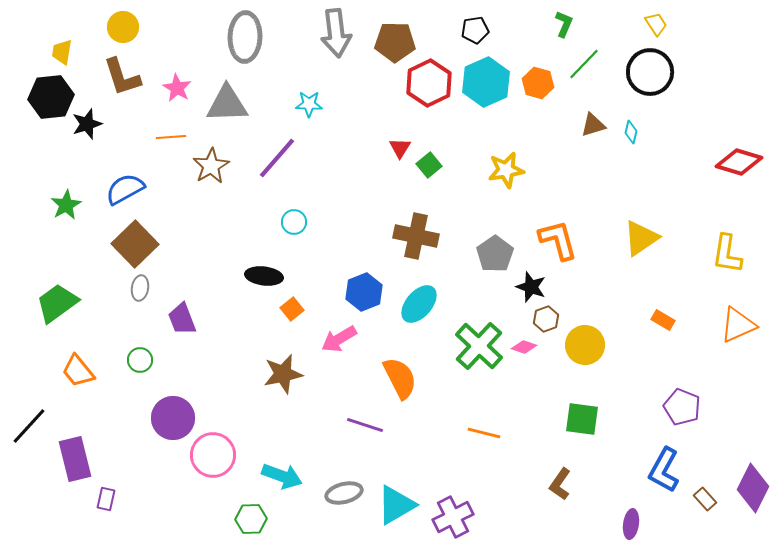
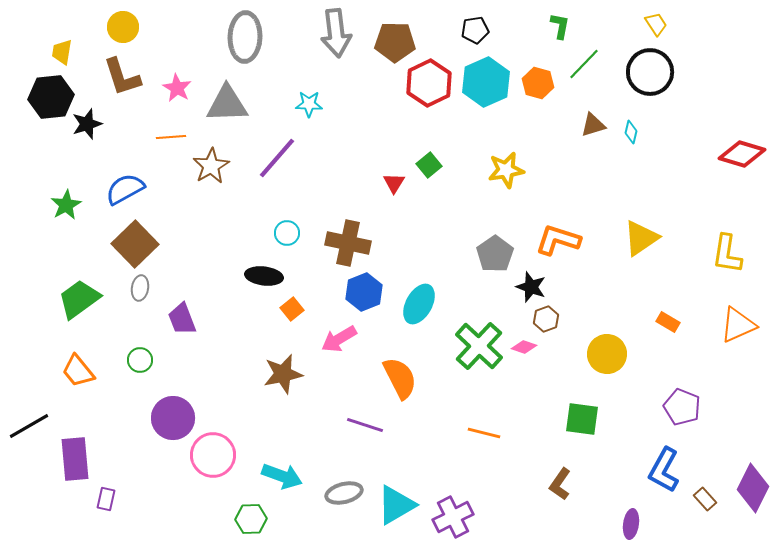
green L-shape at (564, 24): moved 4 px left, 2 px down; rotated 12 degrees counterclockwise
red triangle at (400, 148): moved 6 px left, 35 px down
red diamond at (739, 162): moved 3 px right, 8 px up
cyan circle at (294, 222): moved 7 px left, 11 px down
brown cross at (416, 236): moved 68 px left, 7 px down
orange L-shape at (558, 240): rotated 57 degrees counterclockwise
green trapezoid at (57, 303): moved 22 px right, 4 px up
cyan ellipse at (419, 304): rotated 12 degrees counterclockwise
orange rectangle at (663, 320): moved 5 px right, 2 px down
yellow circle at (585, 345): moved 22 px right, 9 px down
black line at (29, 426): rotated 18 degrees clockwise
purple rectangle at (75, 459): rotated 9 degrees clockwise
